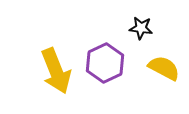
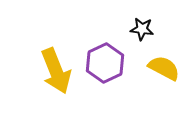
black star: moved 1 px right, 1 px down
